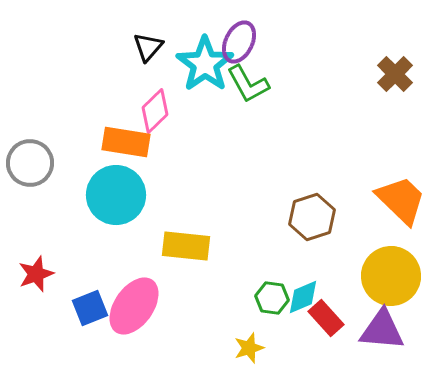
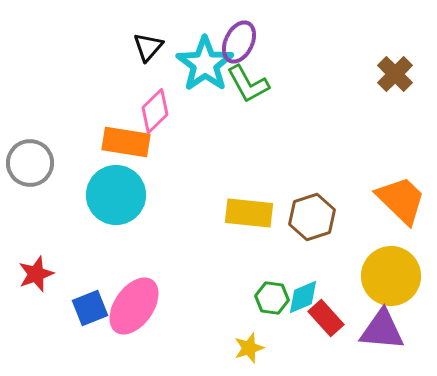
yellow rectangle: moved 63 px right, 33 px up
